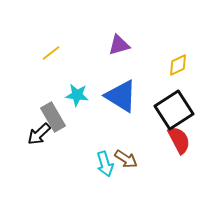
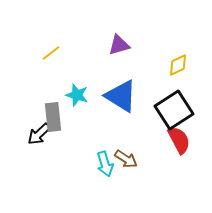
cyan star: rotated 10 degrees clockwise
gray rectangle: rotated 24 degrees clockwise
